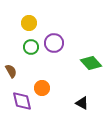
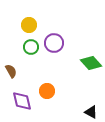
yellow circle: moved 2 px down
orange circle: moved 5 px right, 3 px down
black triangle: moved 9 px right, 9 px down
